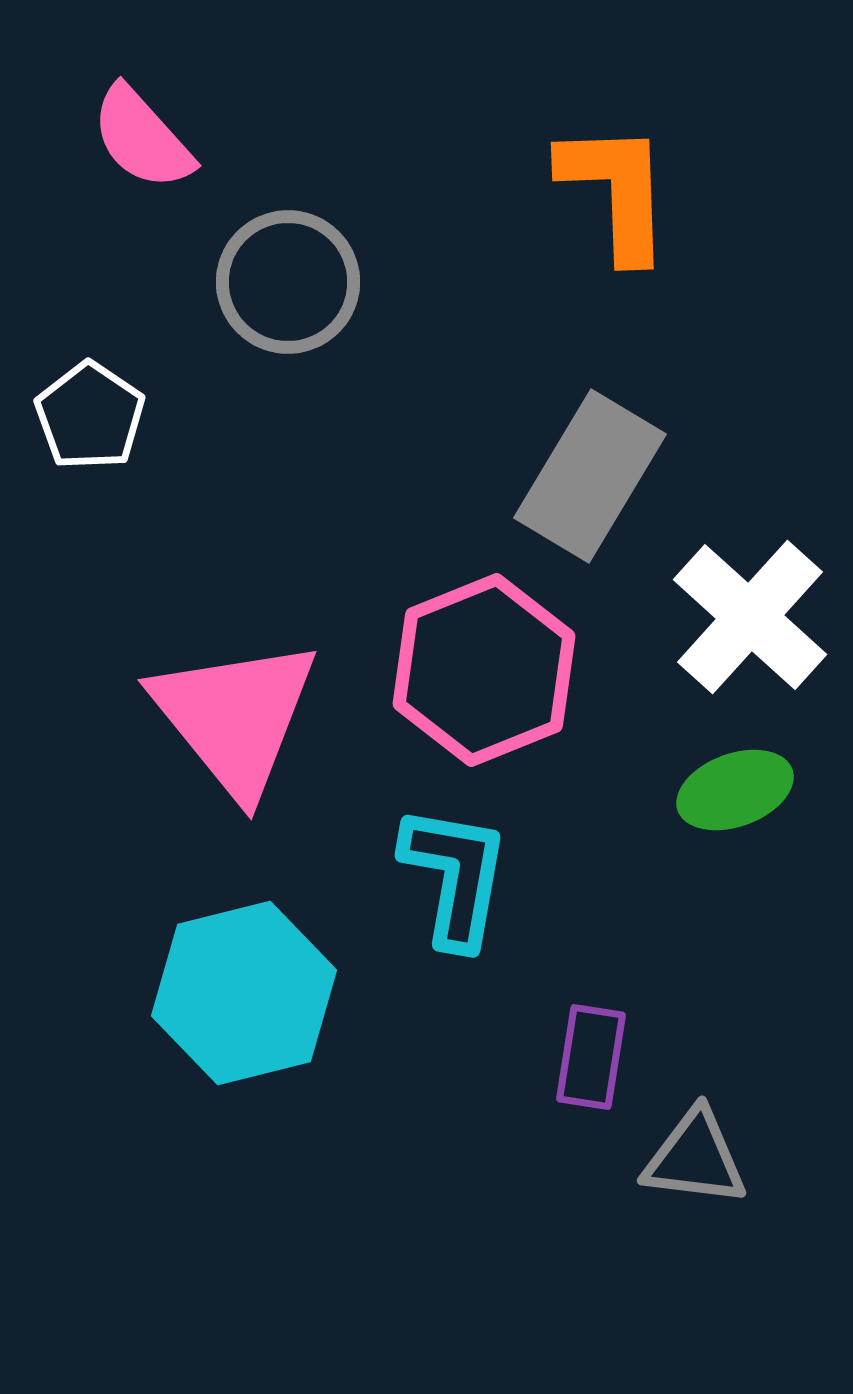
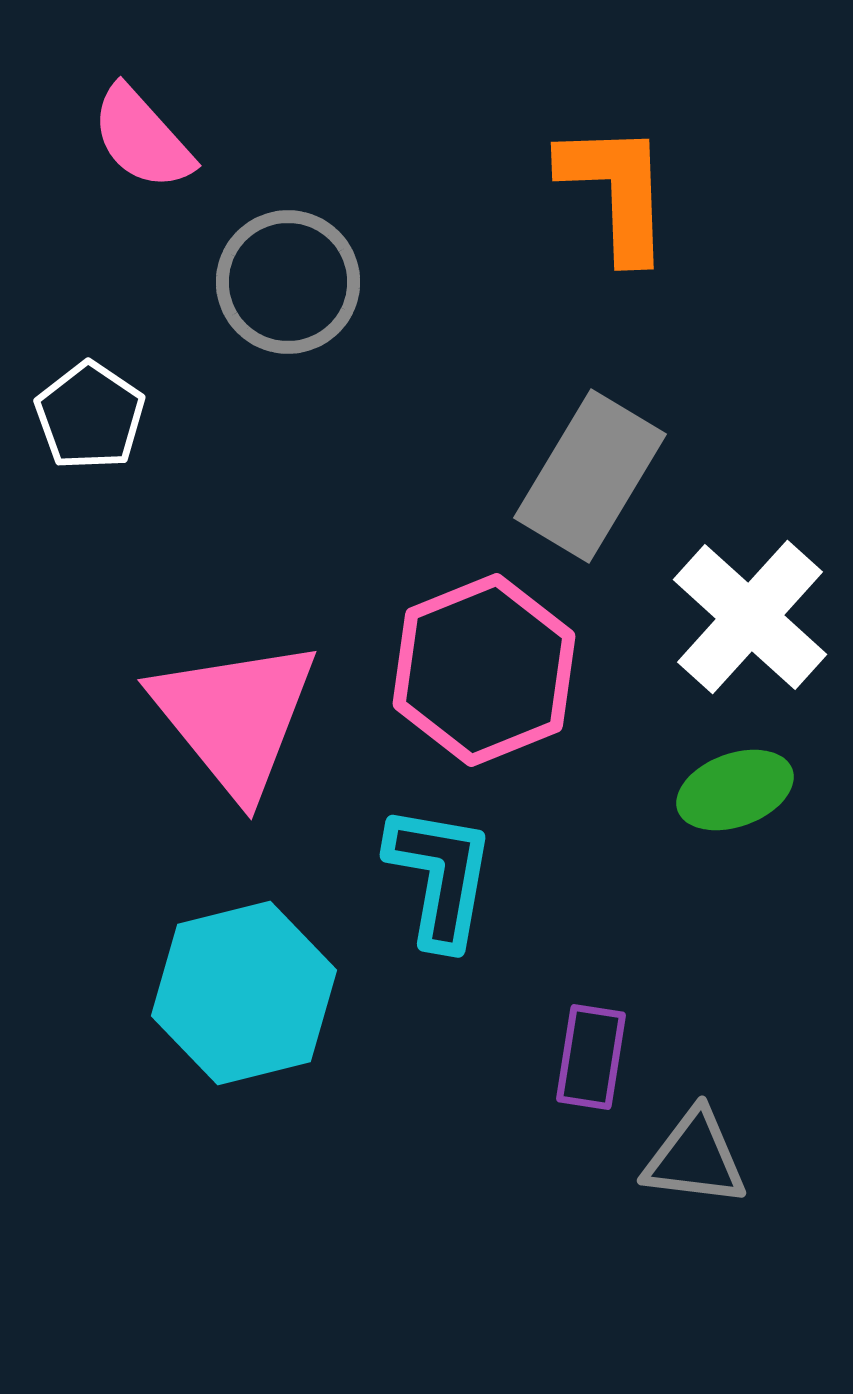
cyan L-shape: moved 15 px left
